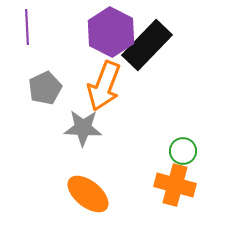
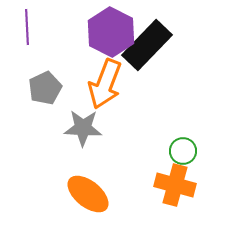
orange arrow: moved 1 px right, 2 px up
